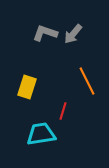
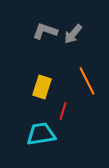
gray L-shape: moved 2 px up
yellow rectangle: moved 15 px right
